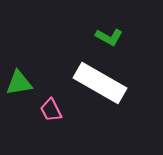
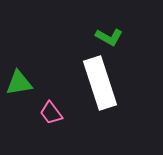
white rectangle: rotated 42 degrees clockwise
pink trapezoid: moved 3 px down; rotated 10 degrees counterclockwise
